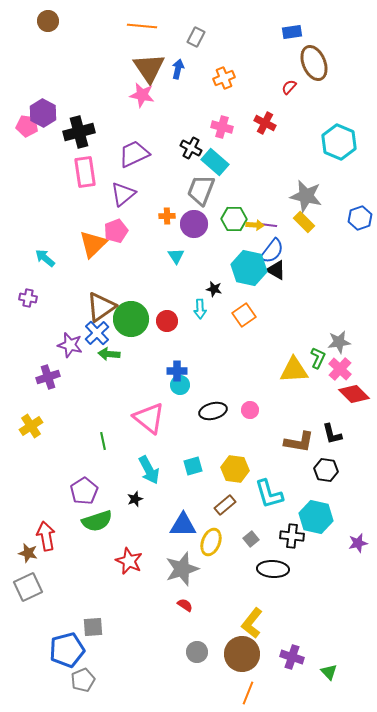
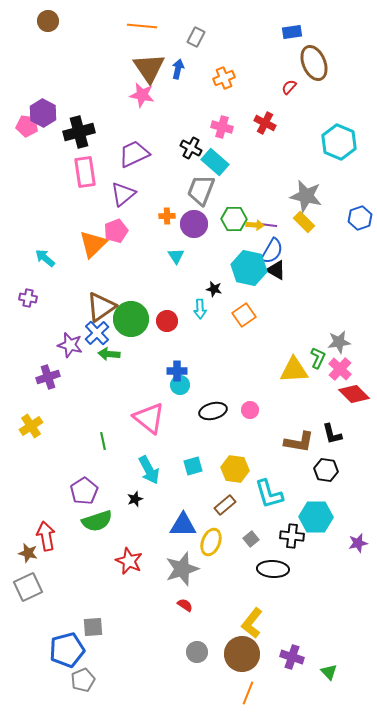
blue semicircle at (272, 251): rotated 8 degrees counterclockwise
cyan hexagon at (316, 517): rotated 12 degrees counterclockwise
